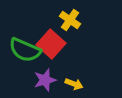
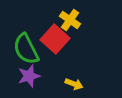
red square: moved 4 px right, 5 px up
green semicircle: moved 1 px right, 1 px up; rotated 40 degrees clockwise
purple star: moved 16 px left, 4 px up
